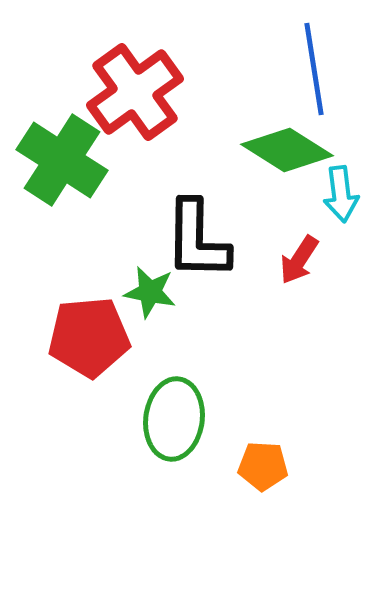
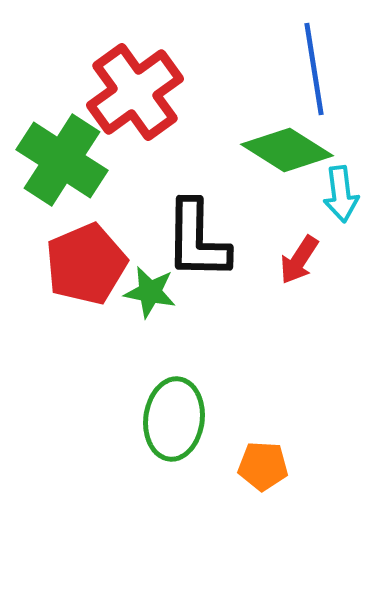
red pentagon: moved 3 px left, 73 px up; rotated 18 degrees counterclockwise
